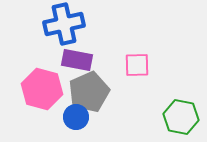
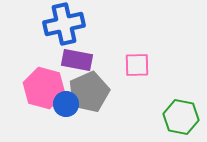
pink hexagon: moved 2 px right, 1 px up
blue circle: moved 10 px left, 13 px up
